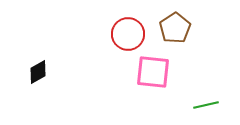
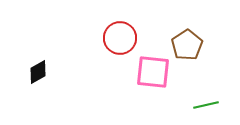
brown pentagon: moved 12 px right, 17 px down
red circle: moved 8 px left, 4 px down
